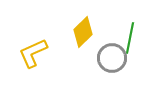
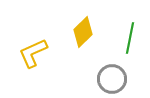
gray circle: moved 21 px down
